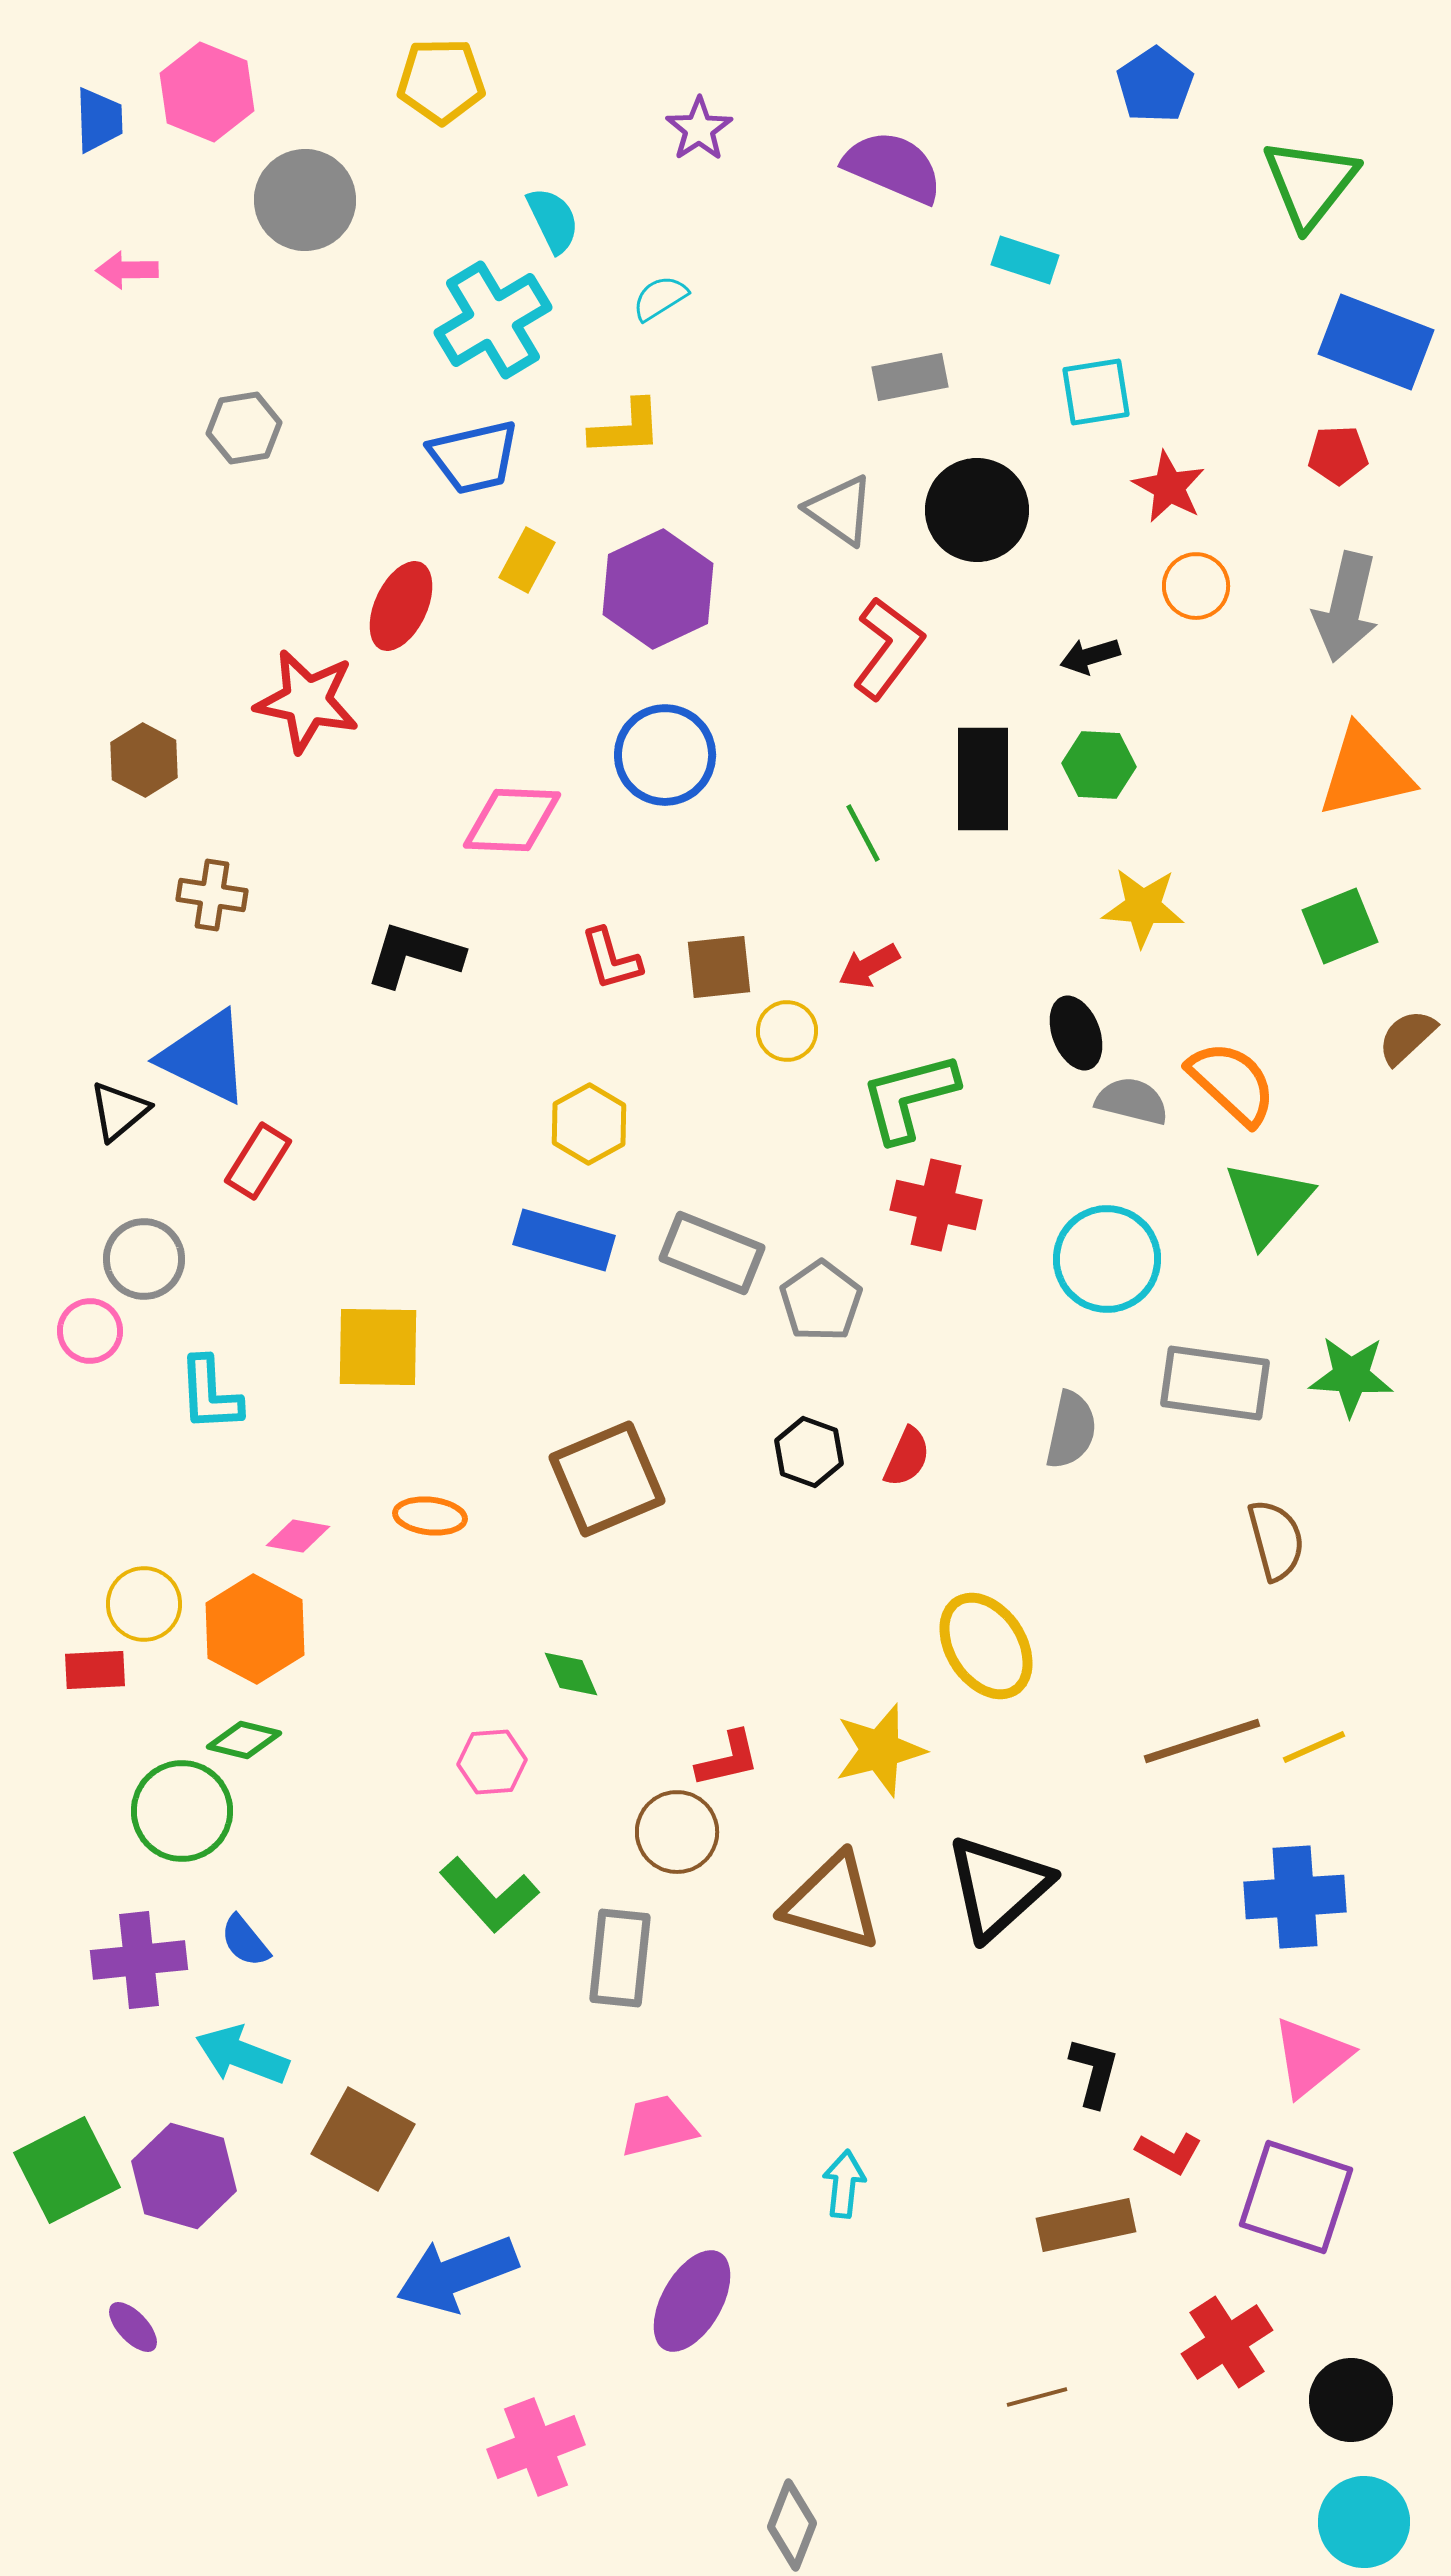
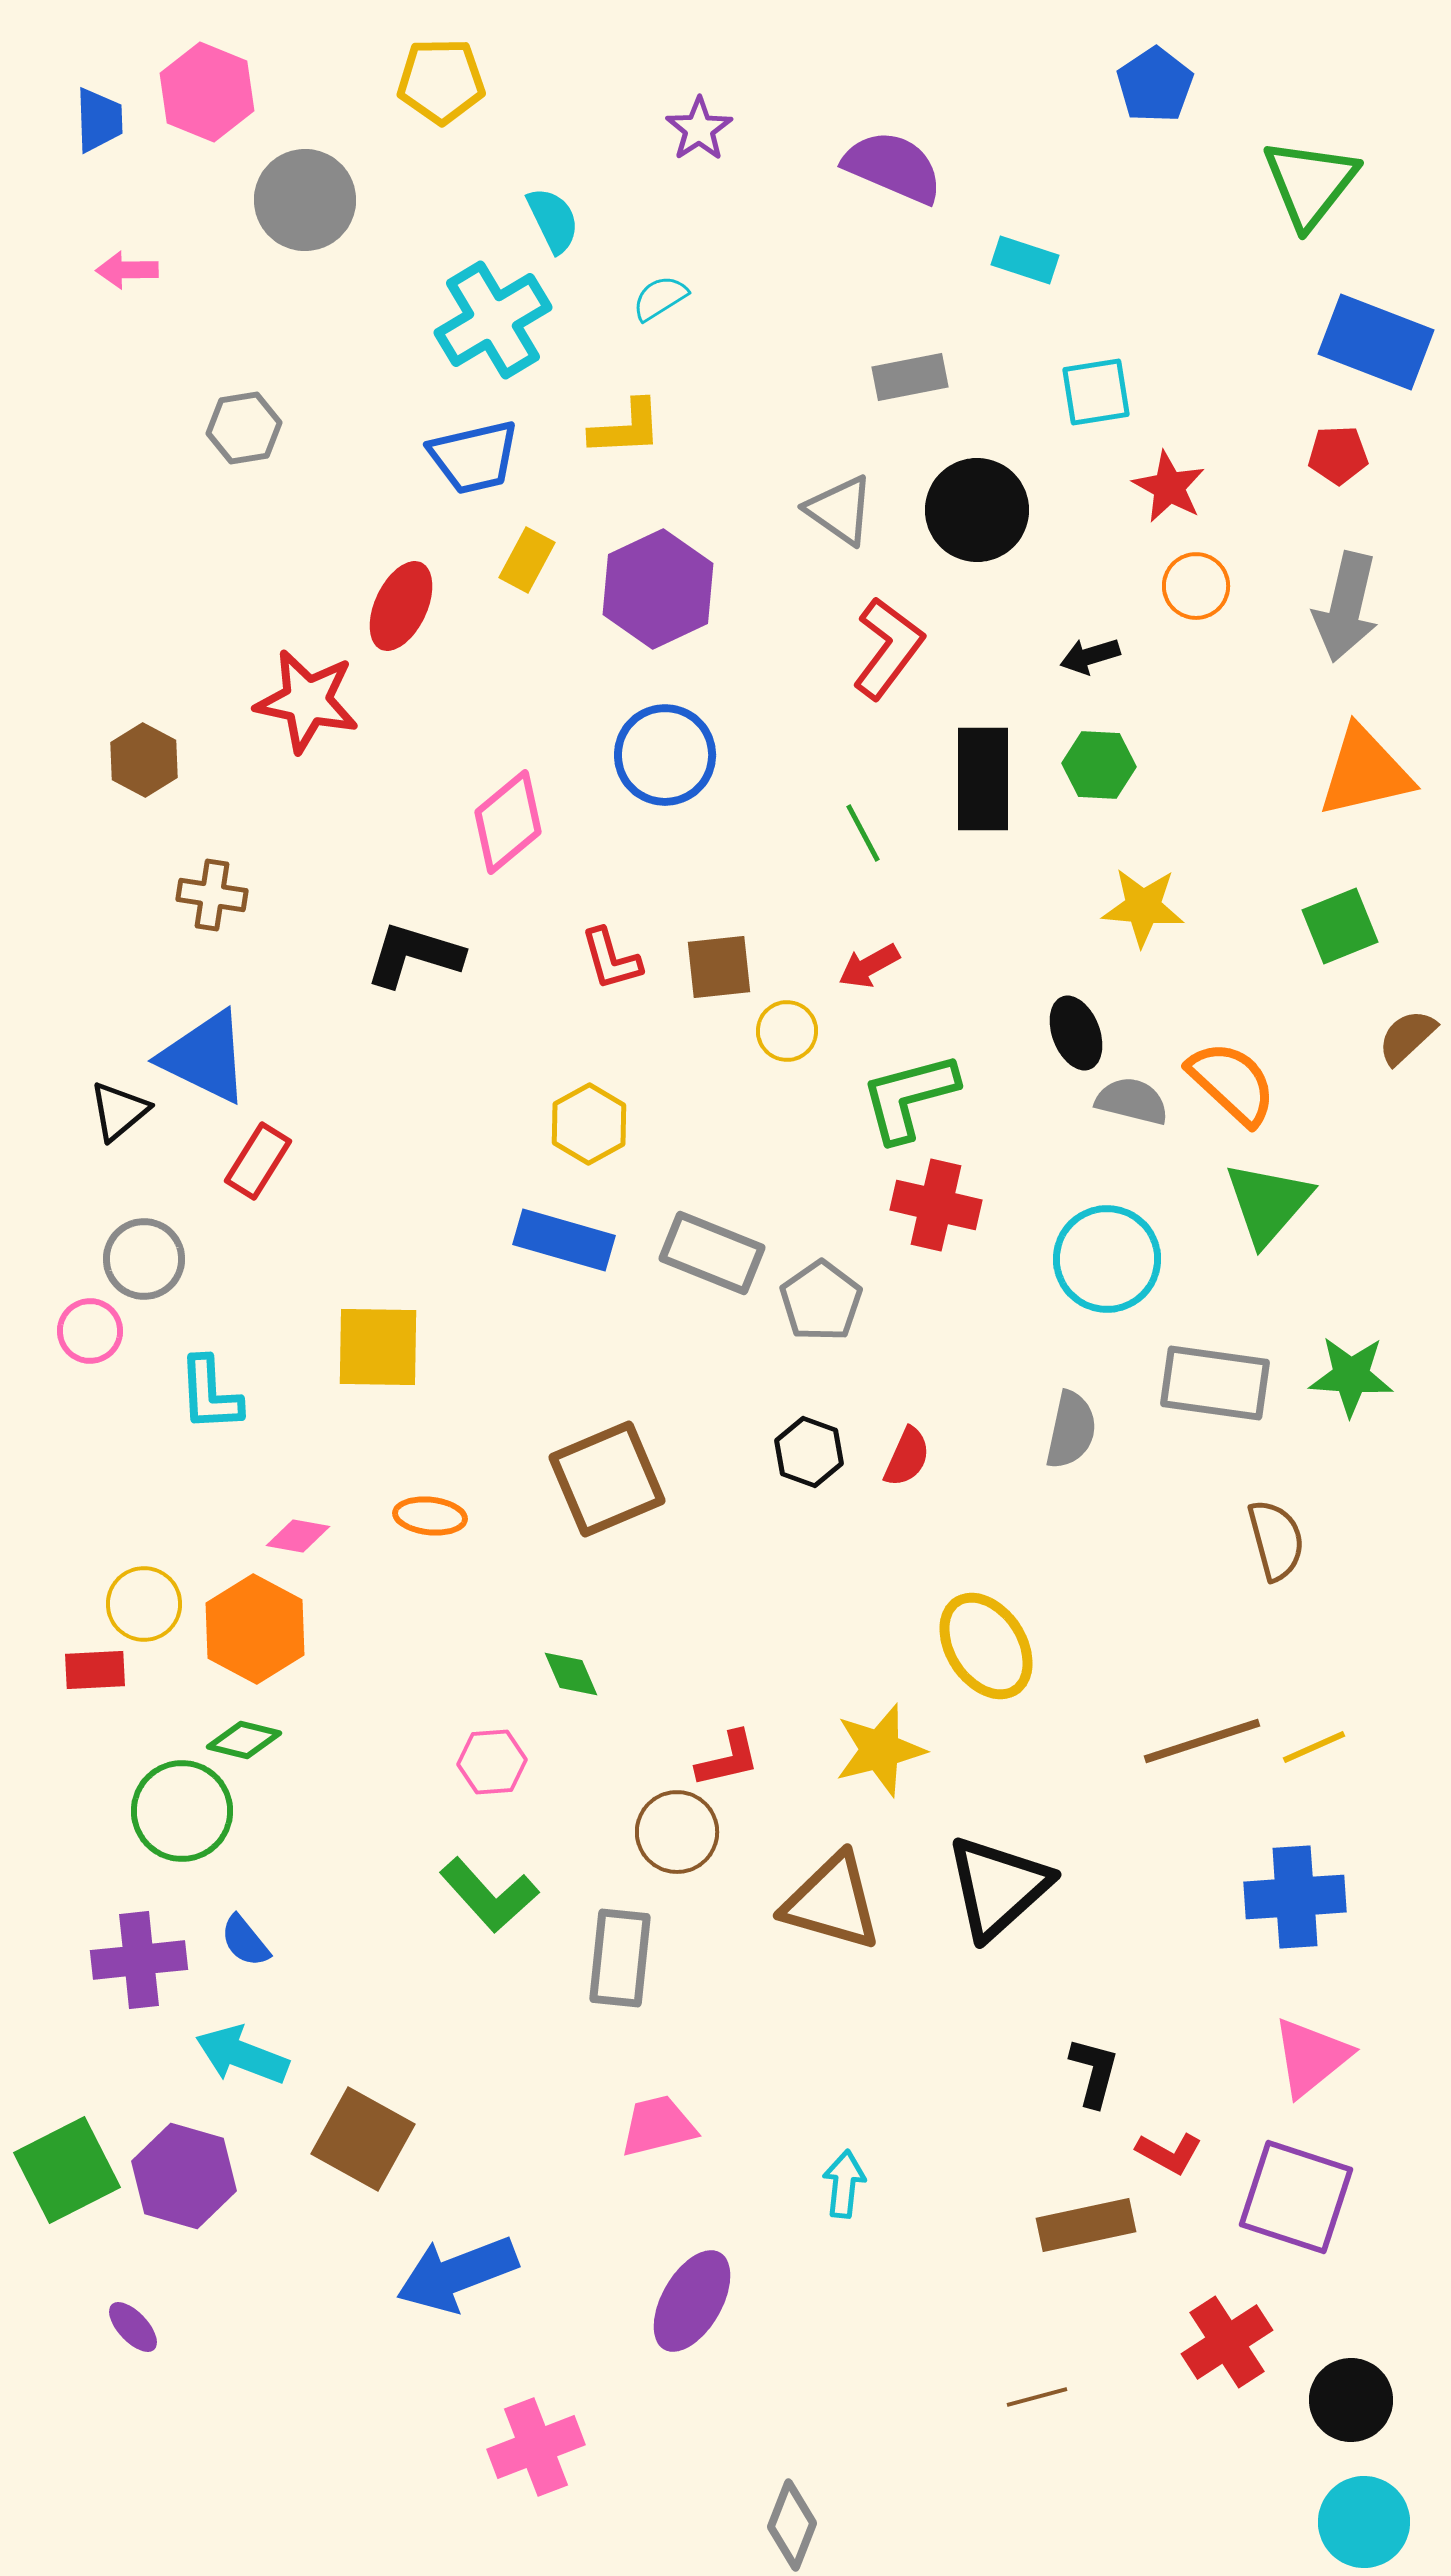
pink diamond at (512, 820): moved 4 px left, 2 px down; rotated 42 degrees counterclockwise
